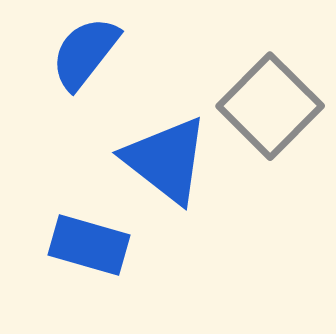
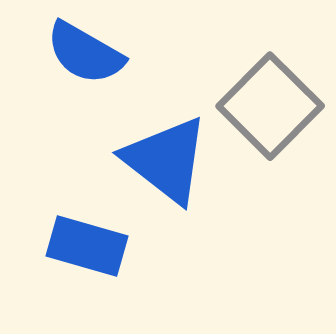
blue semicircle: rotated 98 degrees counterclockwise
blue rectangle: moved 2 px left, 1 px down
